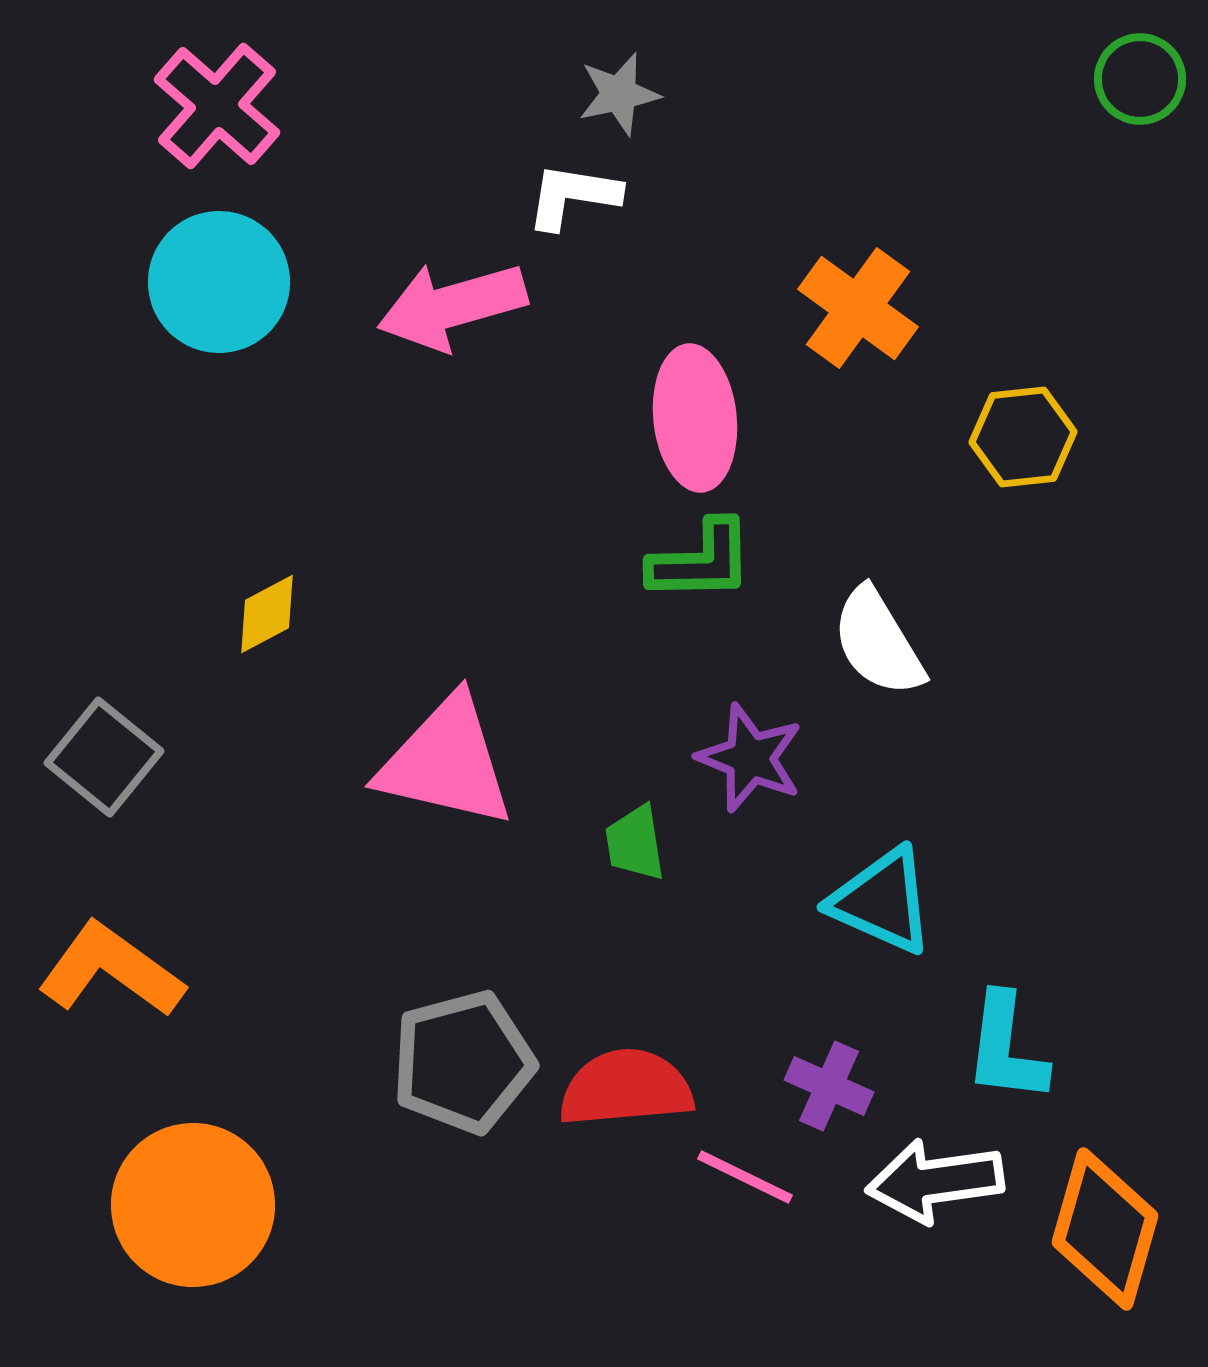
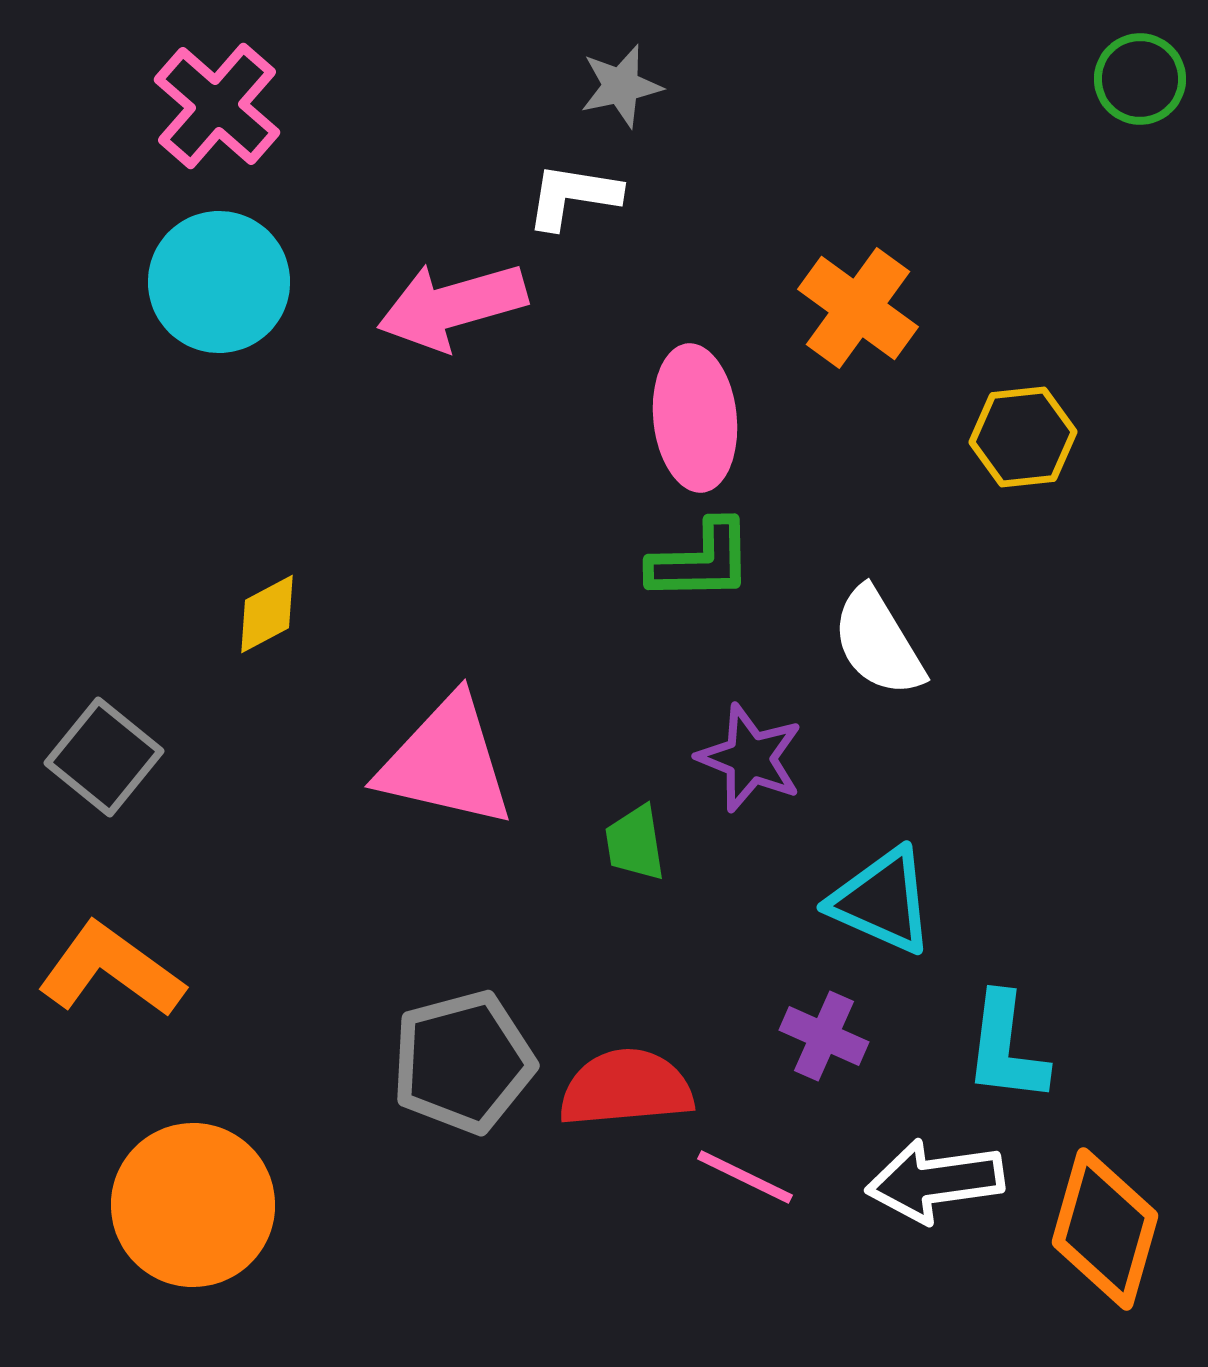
gray star: moved 2 px right, 8 px up
purple cross: moved 5 px left, 50 px up
